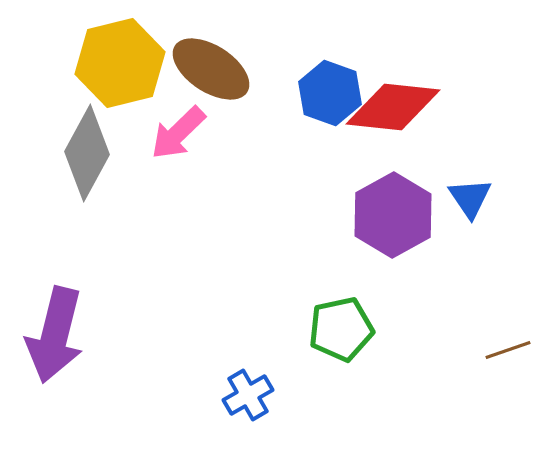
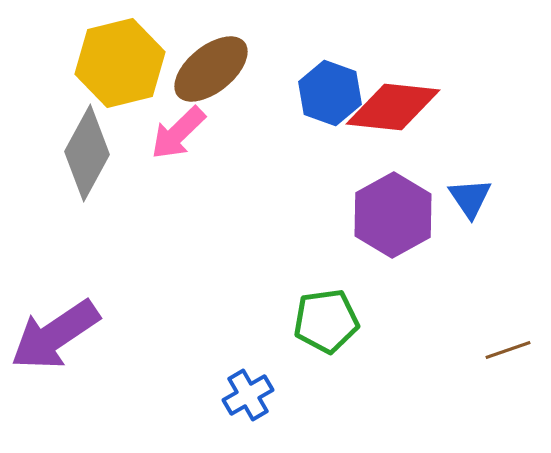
brown ellipse: rotated 72 degrees counterclockwise
green pentagon: moved 15 px left, 8 px up; rotated 4 degrees clockwise
purple arrow: rotated 42 degrees clockwise
